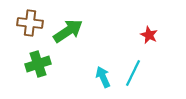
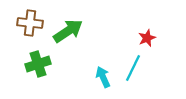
red star: moved 2 px left, 3 px down; rotated 24 degrees clockwise
cyan line: moved 5 px up
